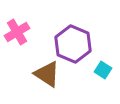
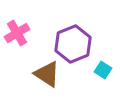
pink cross: moved 1 px down
purple hexagon: rotated 15 degrees clockwise
